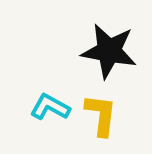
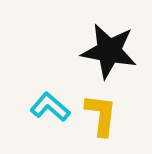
cyan L-shape: rotated 12 degrees clockwise
